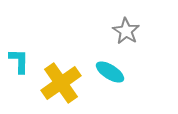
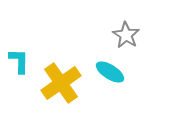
gray star: moved 4 px down
